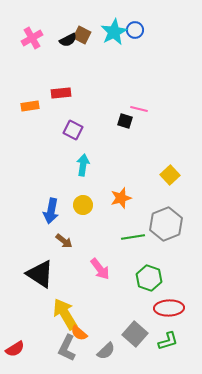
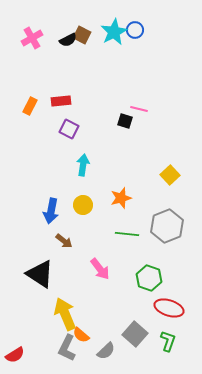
red rectangle: moved 8 px down
orange rectangle: rotated 54 degrees counterclockwise
purple square: moved 4 px left, 1 px up
gray hexagon: moved 1 px right, 2 px down
green line: moved 6 px left, 3 px up; rotated 15 degrees clockwise
red ellipse: rotated 20 degrees clockwise
yellow arrow: rotated 8 degrees clockwise
orange semicircle: moved 2 px right, 2 px down
green L-shape: rotated 55 degrees counterclockwise
red semicircle: moved 6 px down
